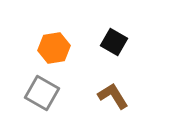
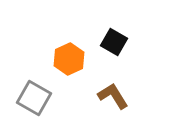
orange hexagon: moved 15 px right, 11 px down; rotated 16 degrees counterclockwise
gray square: moved 8 px left, 5 px down
